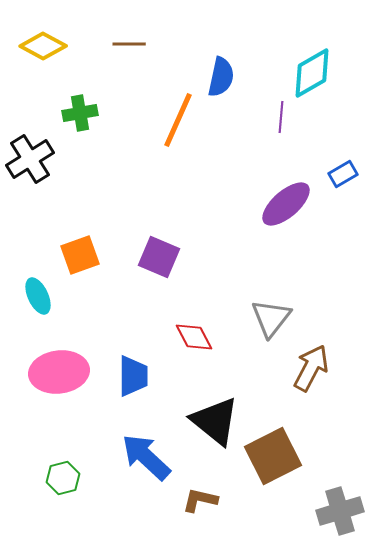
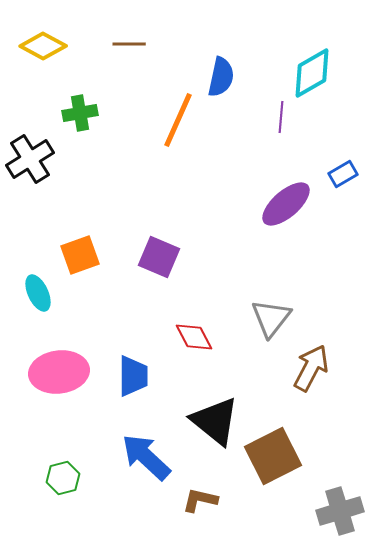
cyan ellipse: moved 3 px up
